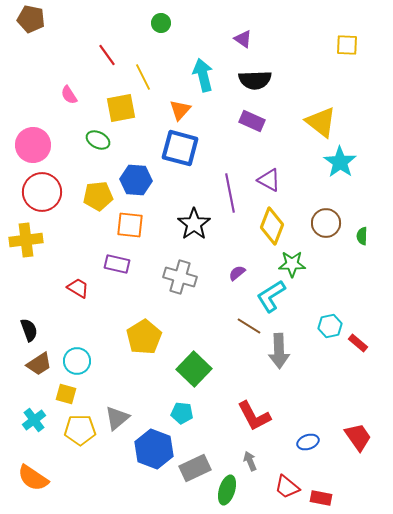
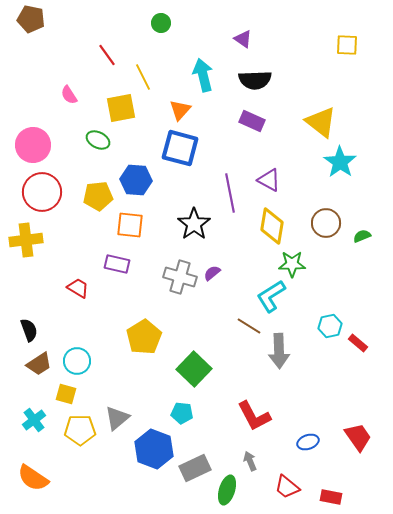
yellow diamond at (272, 226): rotated 12 degrees counterclockwise
green semicircle at (362, 236): rotated 66 degrees clockwise
purple semicircle at (237, 273): moved 25 px left
red rectangle at (321, 498): moved 10 px right, 1 px up
